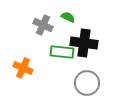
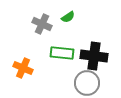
green semicircle: rotated 120 degrees clockwise
gray cross: moved 1 px left, 1 px up
black cross: moved 10 px right, 13 px down
green rectangle: moved 1 px down
